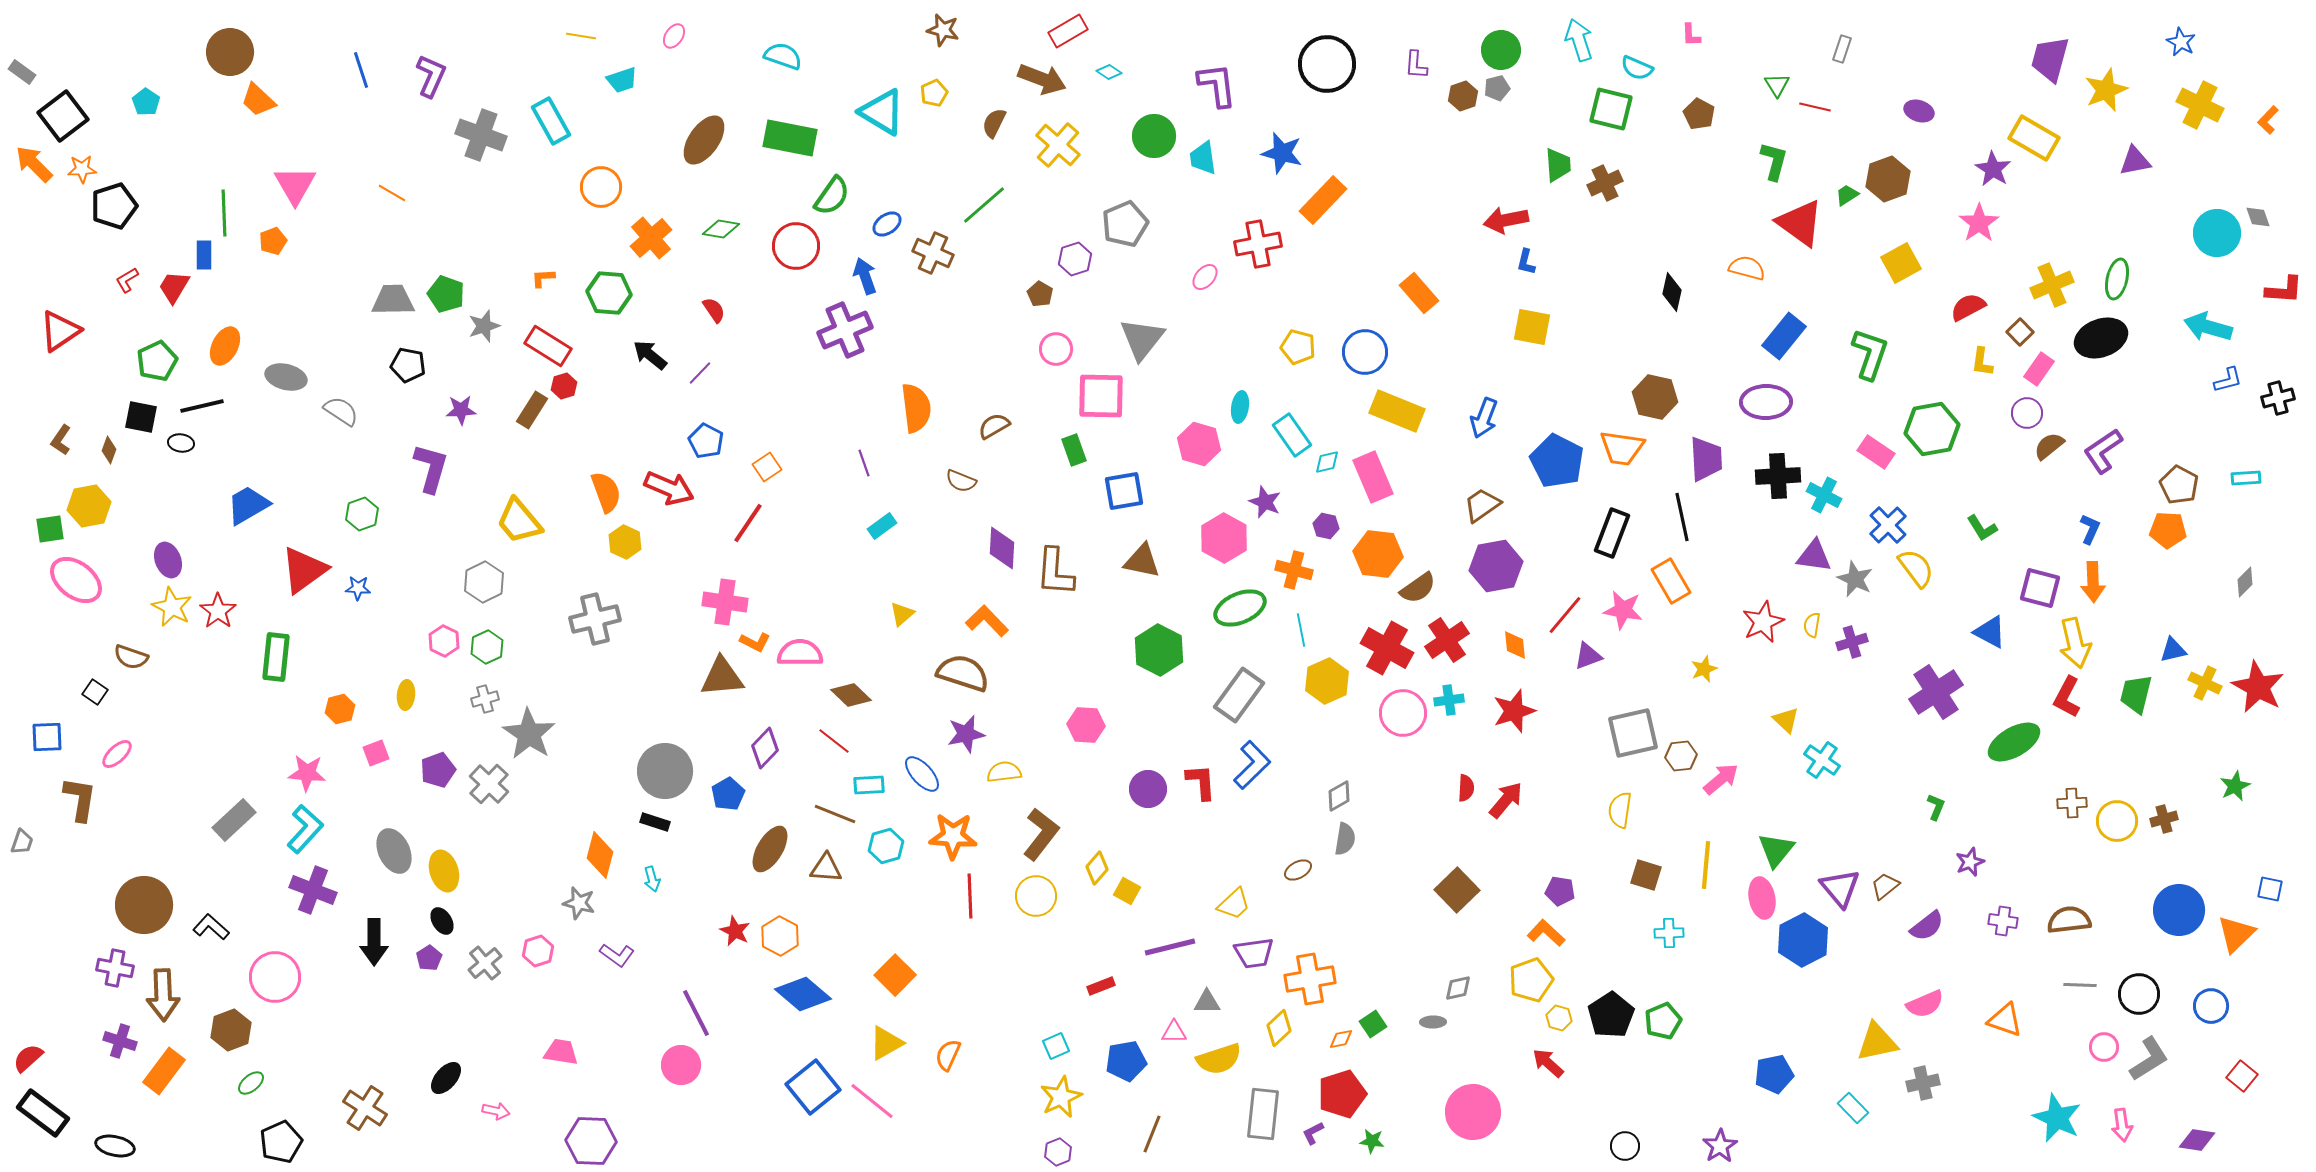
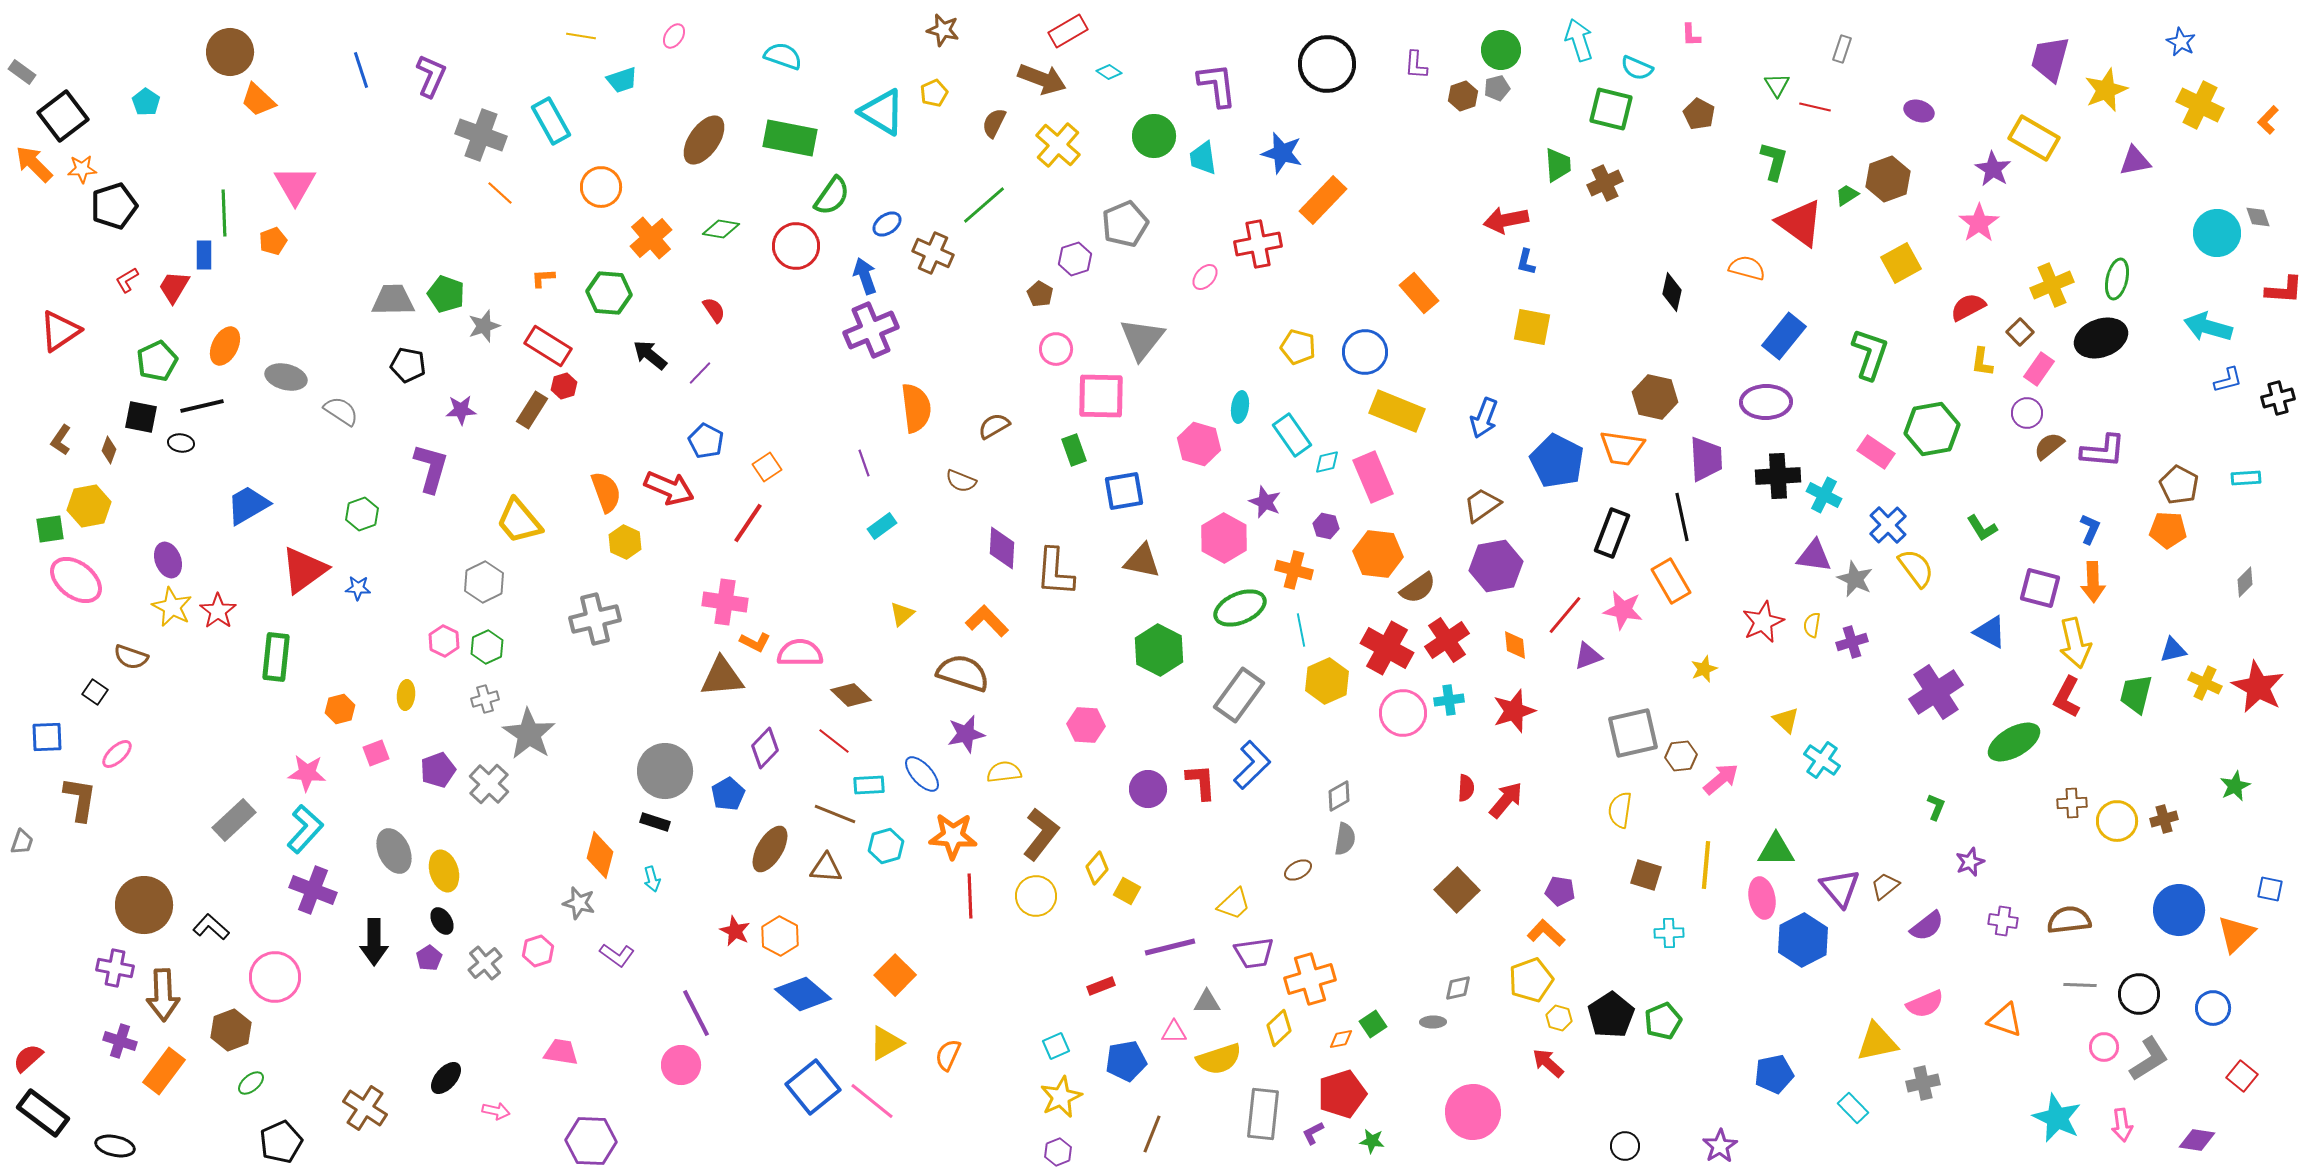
orange line at (392, 193): moved 108 px right; rotated 12 degrees clockwise
purple cross at (845, 330): moved 26 px right
purple L-shape at (2103, 451): rotated 141 degrees counterclockwise
green triangle at (1776, 850): rotated 51 degrees clockwise
orange cross at (1310, 979): rotated 6 degrees counterclockwise
blue circle at (2211, 1006): moved 2 px right, 2 px down
